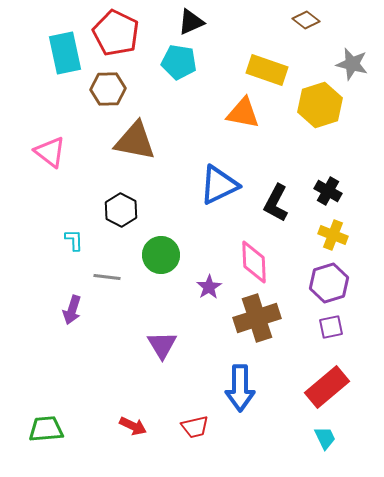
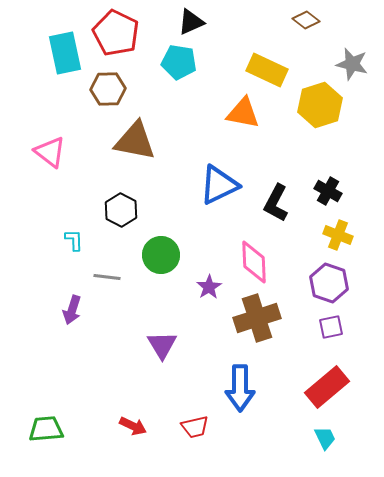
yellow rectangle: rotated 6 degrees clockwise
yellow cross: moved 5 px right
purple hexagon: rotated 24 degrees counterclockwise
